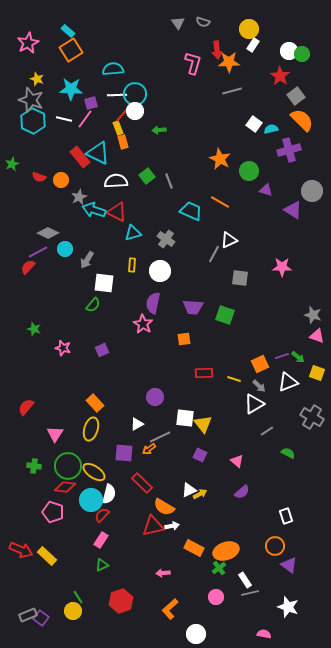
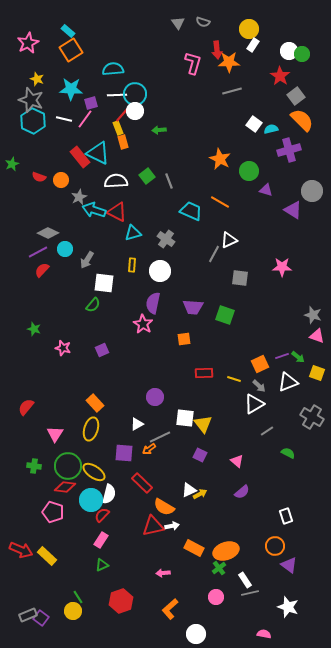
red semicircle at (28, 267): moved 14 px right, 3 px down
